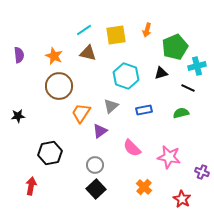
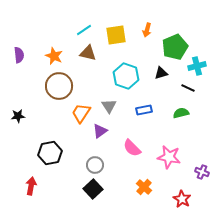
gray triangle: moved 2 px left; rotated 21 degrees counterclockwise
black square: moved 3 px left
